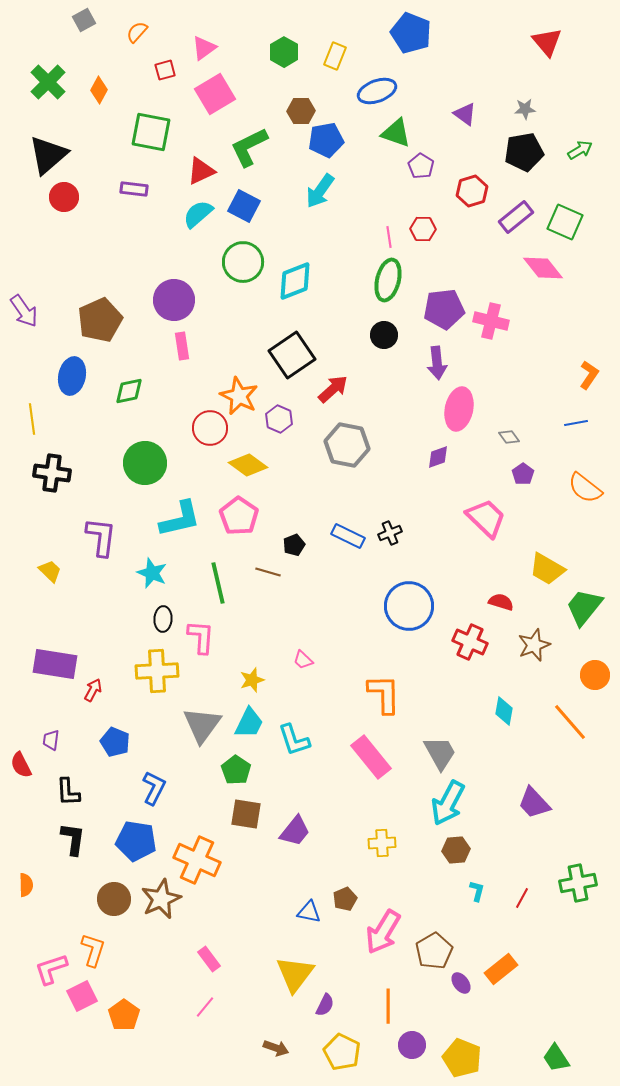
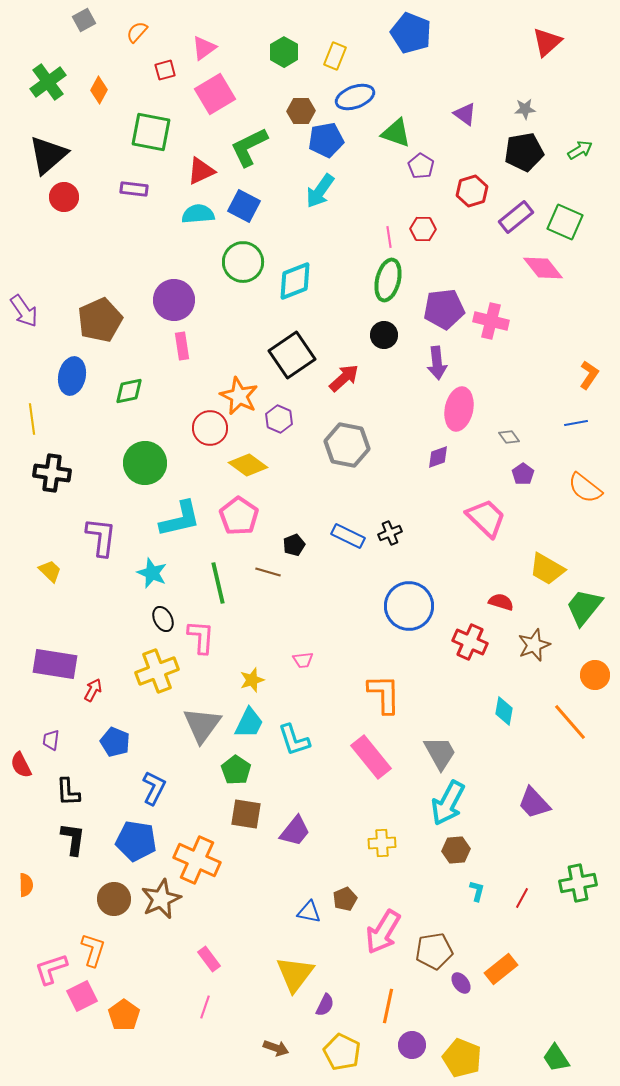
red triangle at (547, 42): rotated 28 degrees clockwise
green cross at (48, 82): rotated 9 degrees clockwise
blue ellipse at (377, 91): moved 22 px left, 6 px down
cyan semicircle at (198, 214): rotated 36 degrees clockwise
red arrow at (333, 389): moved 11 px right, 11 px up
black ellipse at (163, 619): rotated 30 degrees counterclockwise
pink trapezoid at (303, 660): rotated 50 degrees counterclockwise
yellow cross at (157, 671): rotated 18 degrees counterclockwise
brown pentagon at (434, 951): rotated 21 degrees clockwise
orange line at (388, 1006): rotated 12 degrees clockwise
pink line at (205, 1007): rotated 20 degrees counterclockwise
